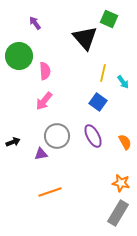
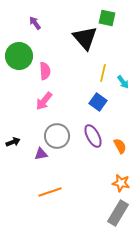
green square: moved 2 px left, 1 px up; rotated 12 degrees counterclockwise
orange semicircle: moved 5 px left, 4 px down
